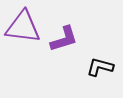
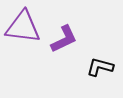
purple L-shape: rotated 8 degrees counterclockwise
